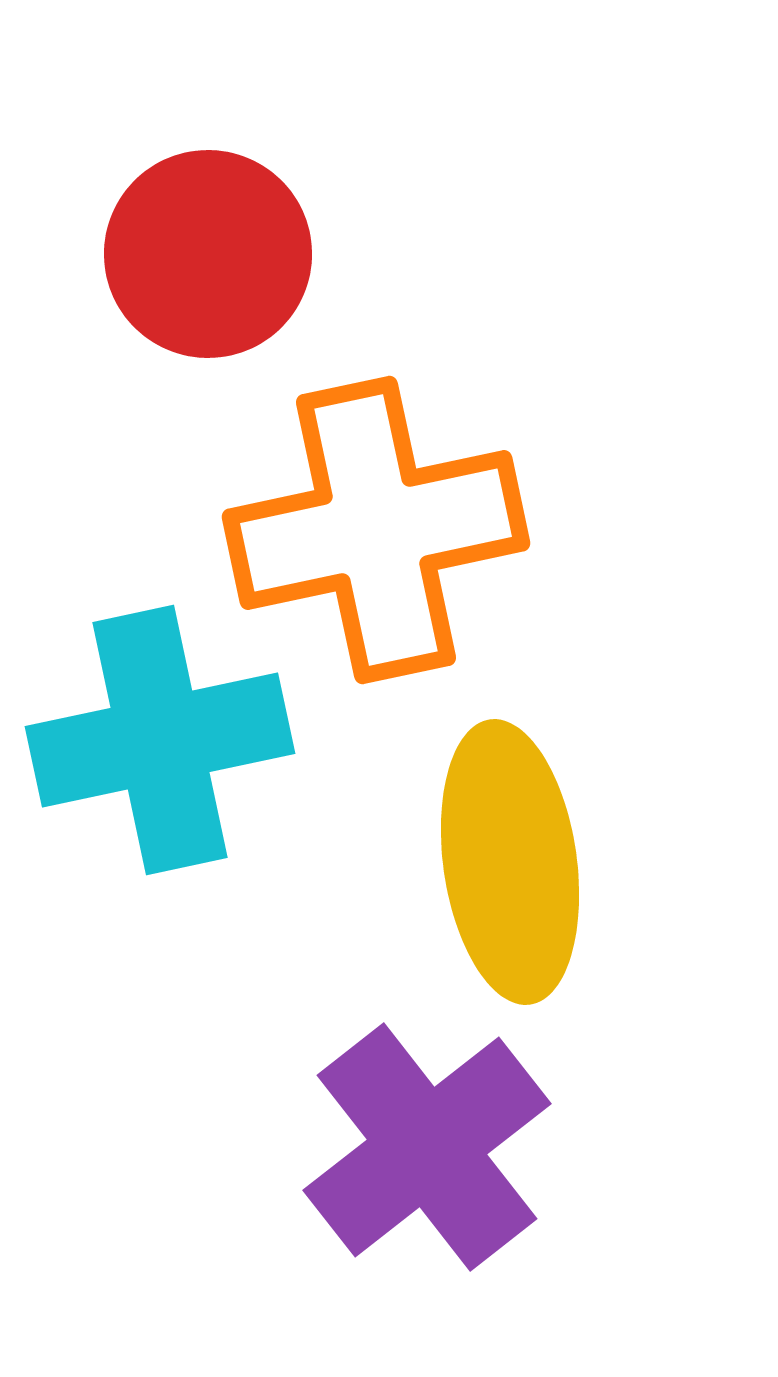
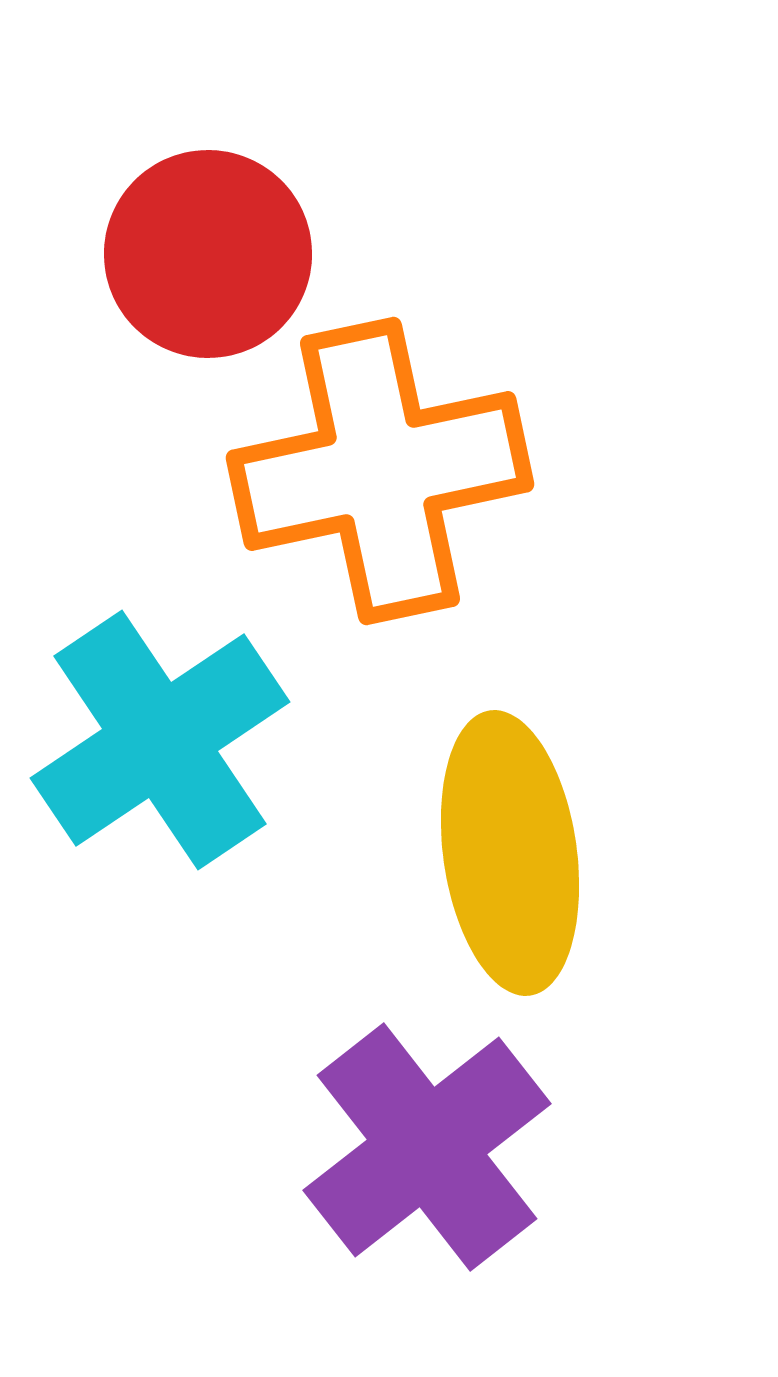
orange cross: moved 4 px right, 59 px up
cyan cross: rotated 22 degrees counterclockwise
yellow ellipse: moved 9 px up
